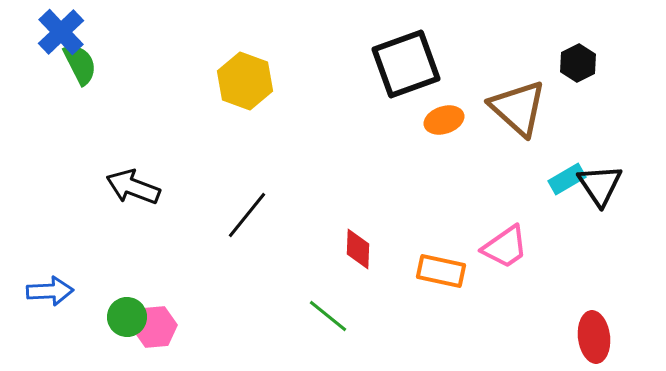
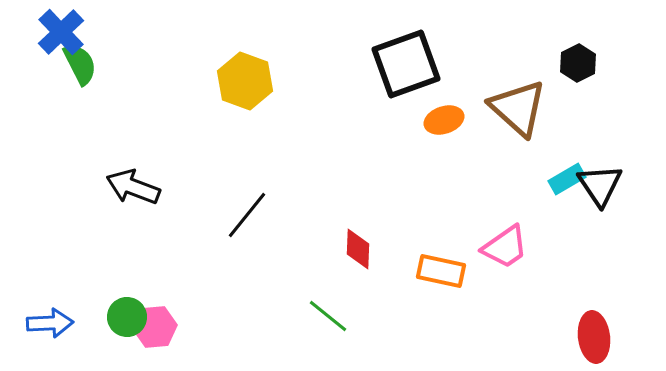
blue arrow: moved 32 px down
